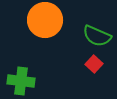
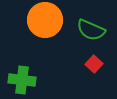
green semicircle: moved 6 px left, 6 px up
green cross: moved 1 px right, 1 px up
